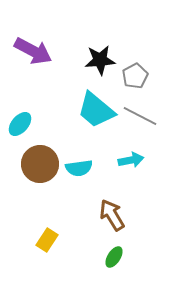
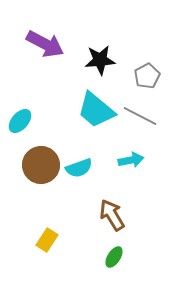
purple arrow: moved 12 px right, 7 px up
gray pentagon: moved 12 px right
cyan ellipse: moved 3 px up
brown circle: moved 1 px right, 1 px down
cyan semicircle: rotated 12 degrees counterclockwise
